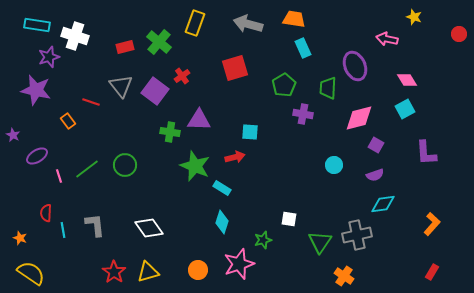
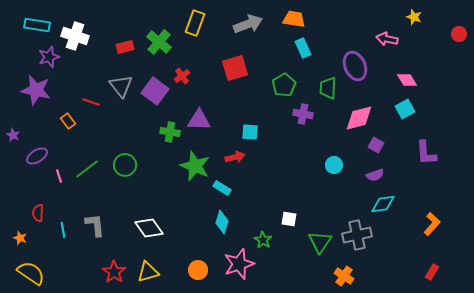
gray arrow at (248, 24): rotated 144 degrees clockwise
red semicircle at (46, 213): moved 8 px left
green star at (263, 240): rotated 24 degrees counterclockwise
